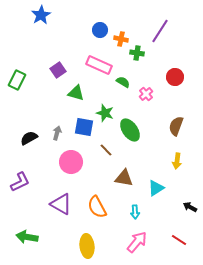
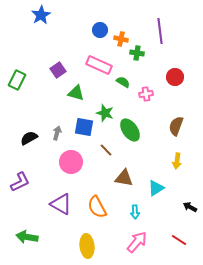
purple line: rotated 40 degrees counterclockwise
pink cross: rotated 32 degrees clockwise
